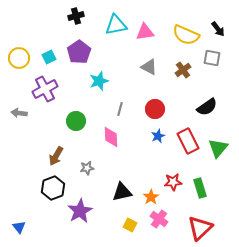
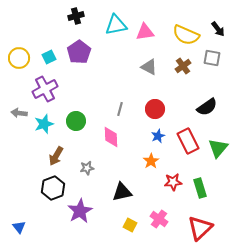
brown cross: moved 4 px up
cyan star: moved 55 px left, 43 px down
orange star: moved 36 px up
